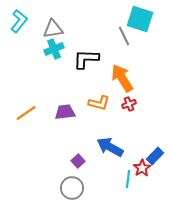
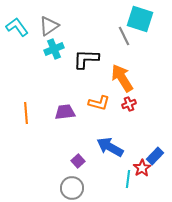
cyan L-shape: moved 2 px left, 6 px down; rotated 75 degrees counterclockwise
gray triangle: moved 4 px left, 3 px up; rotated 25 degrees counterclockwise
orange line: rotated 60 degrees counterclockwise
